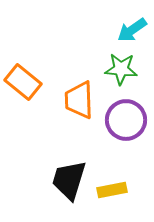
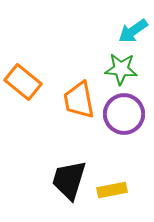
cyan arrow: moved 1 px right, 1 px down
orange trapezoid: rotated 9 degrees counterclockwise
purple circle: moved 2 px left, 6 px up
